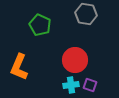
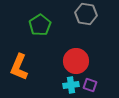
green pentagon: rotated 15 degrees clockwise
red circle: moved 1 px right, 1 px down
